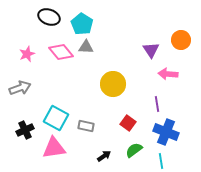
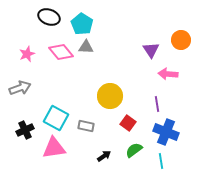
yellow circle: moved 3 px left, 12 px down
